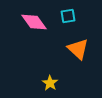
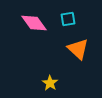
cyan square: moved 3 px down
pink diamond: moved 1 px down
